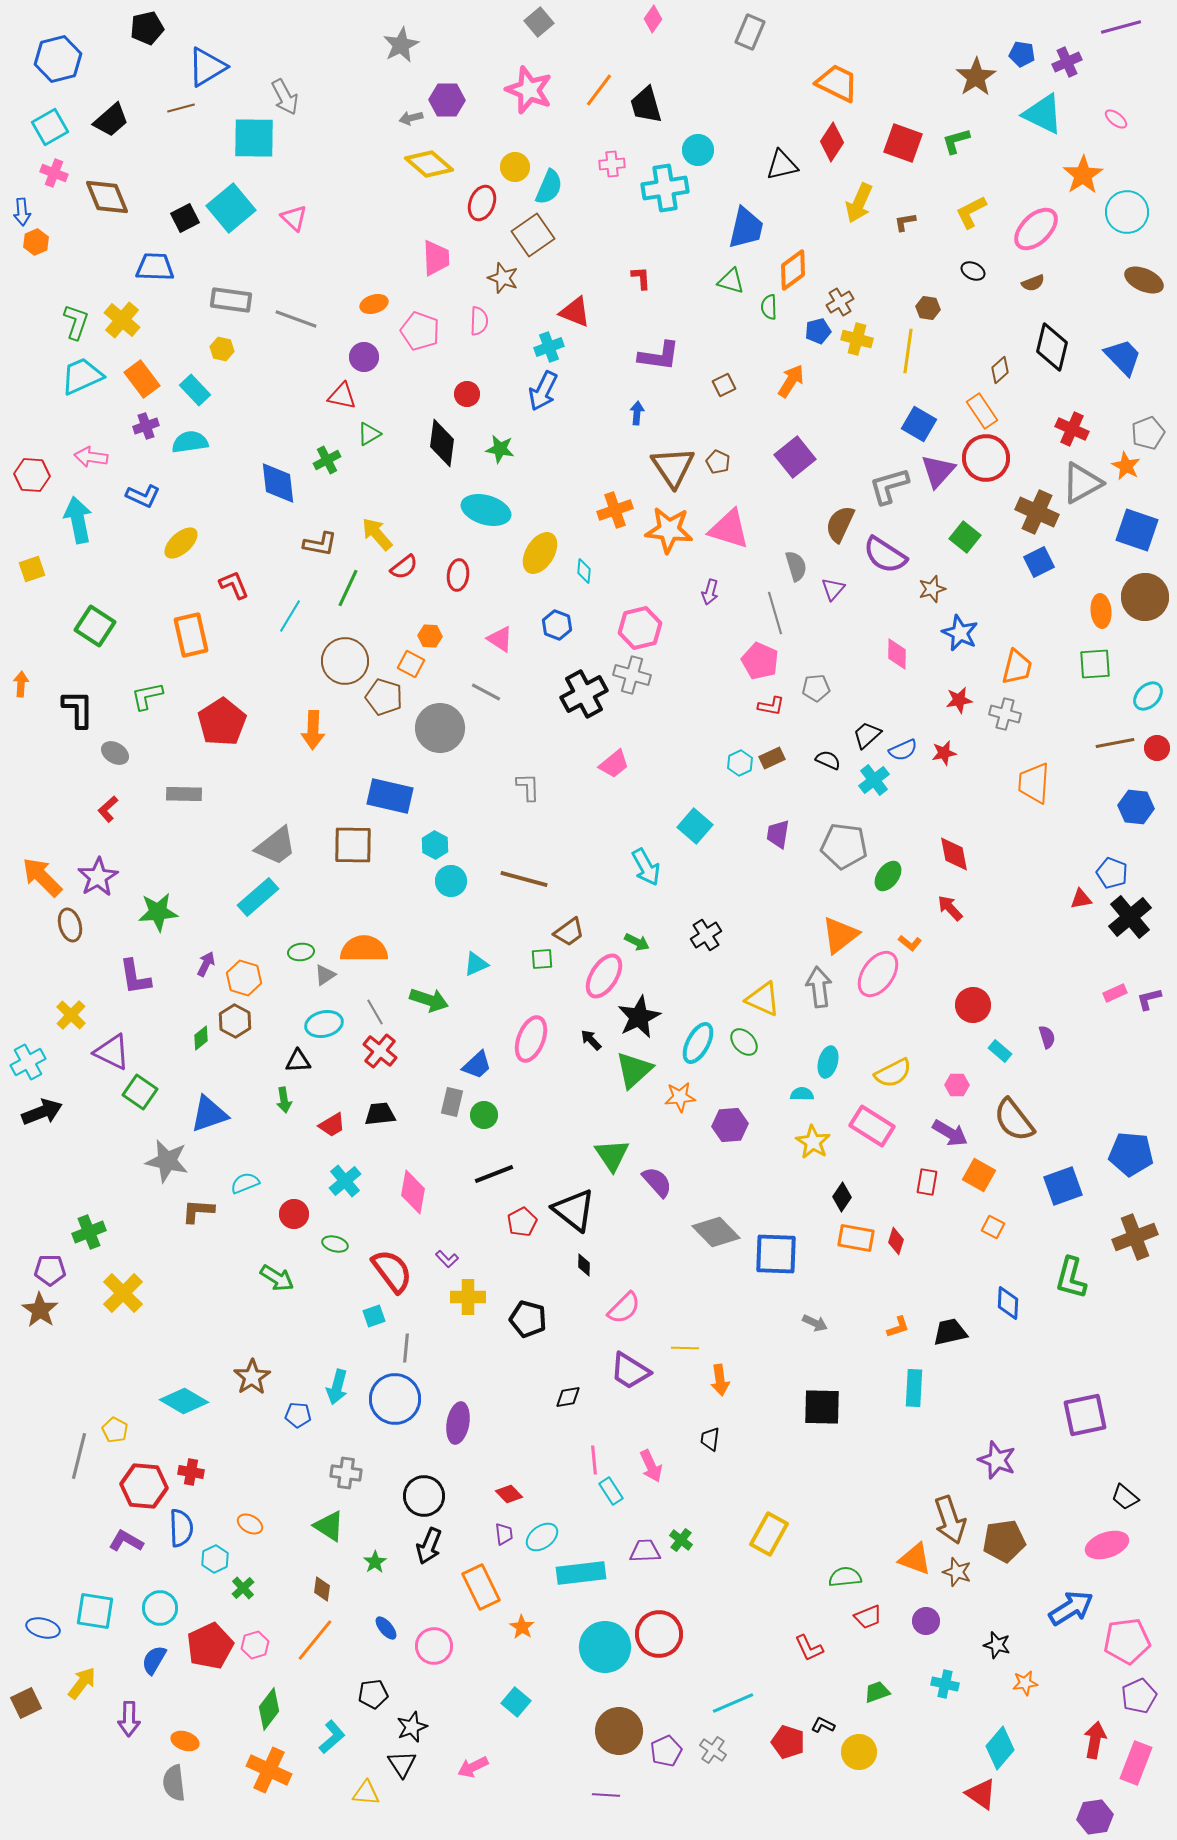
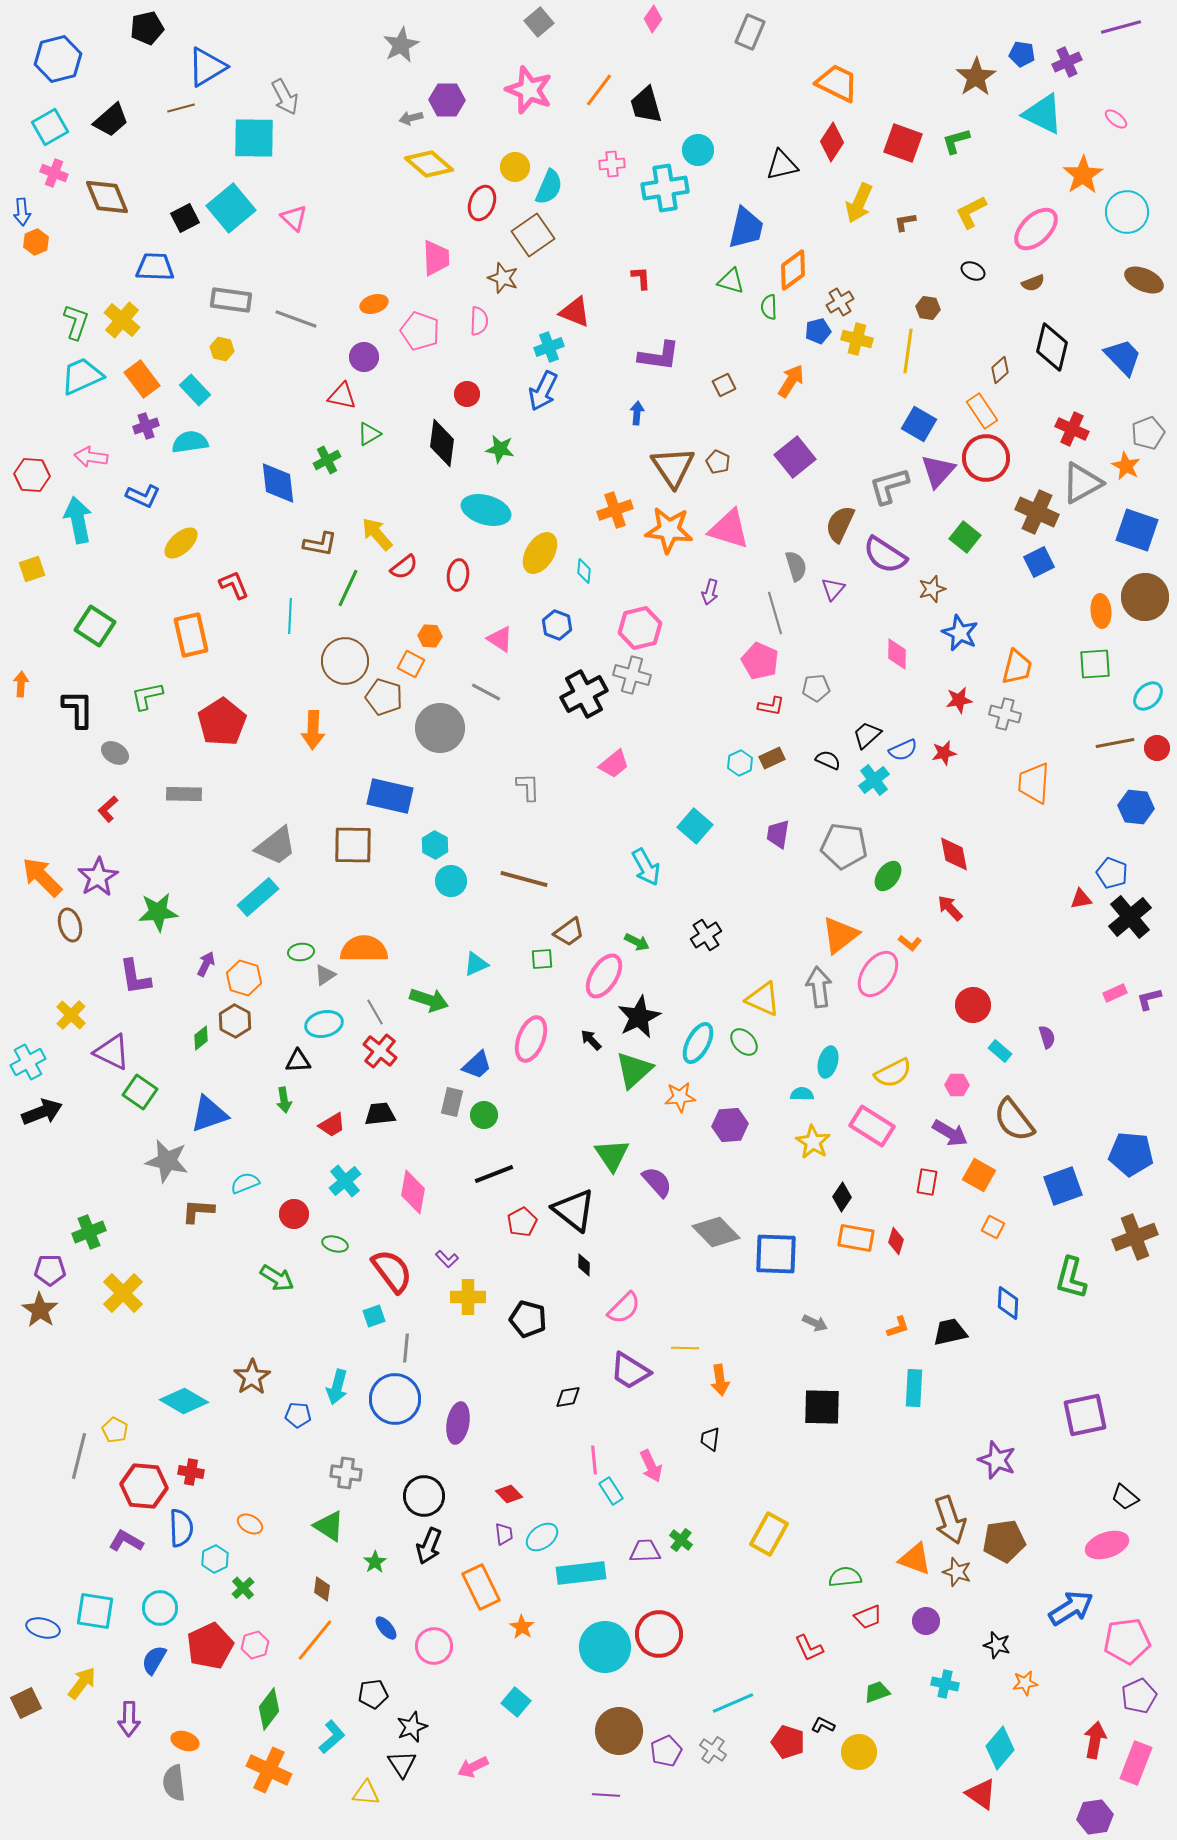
cyan line at (290, 616): rotated 28 degrees counterclockwise
